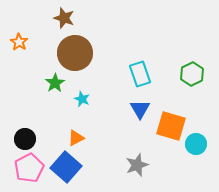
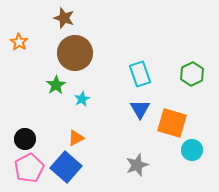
green star: moved 1 px right, 2 px down
cyan star: rotated 21 degrees clockwise
orange square: moved 1 px right, 3 px up
cyan circle: moved 4 px left, 6 px down
